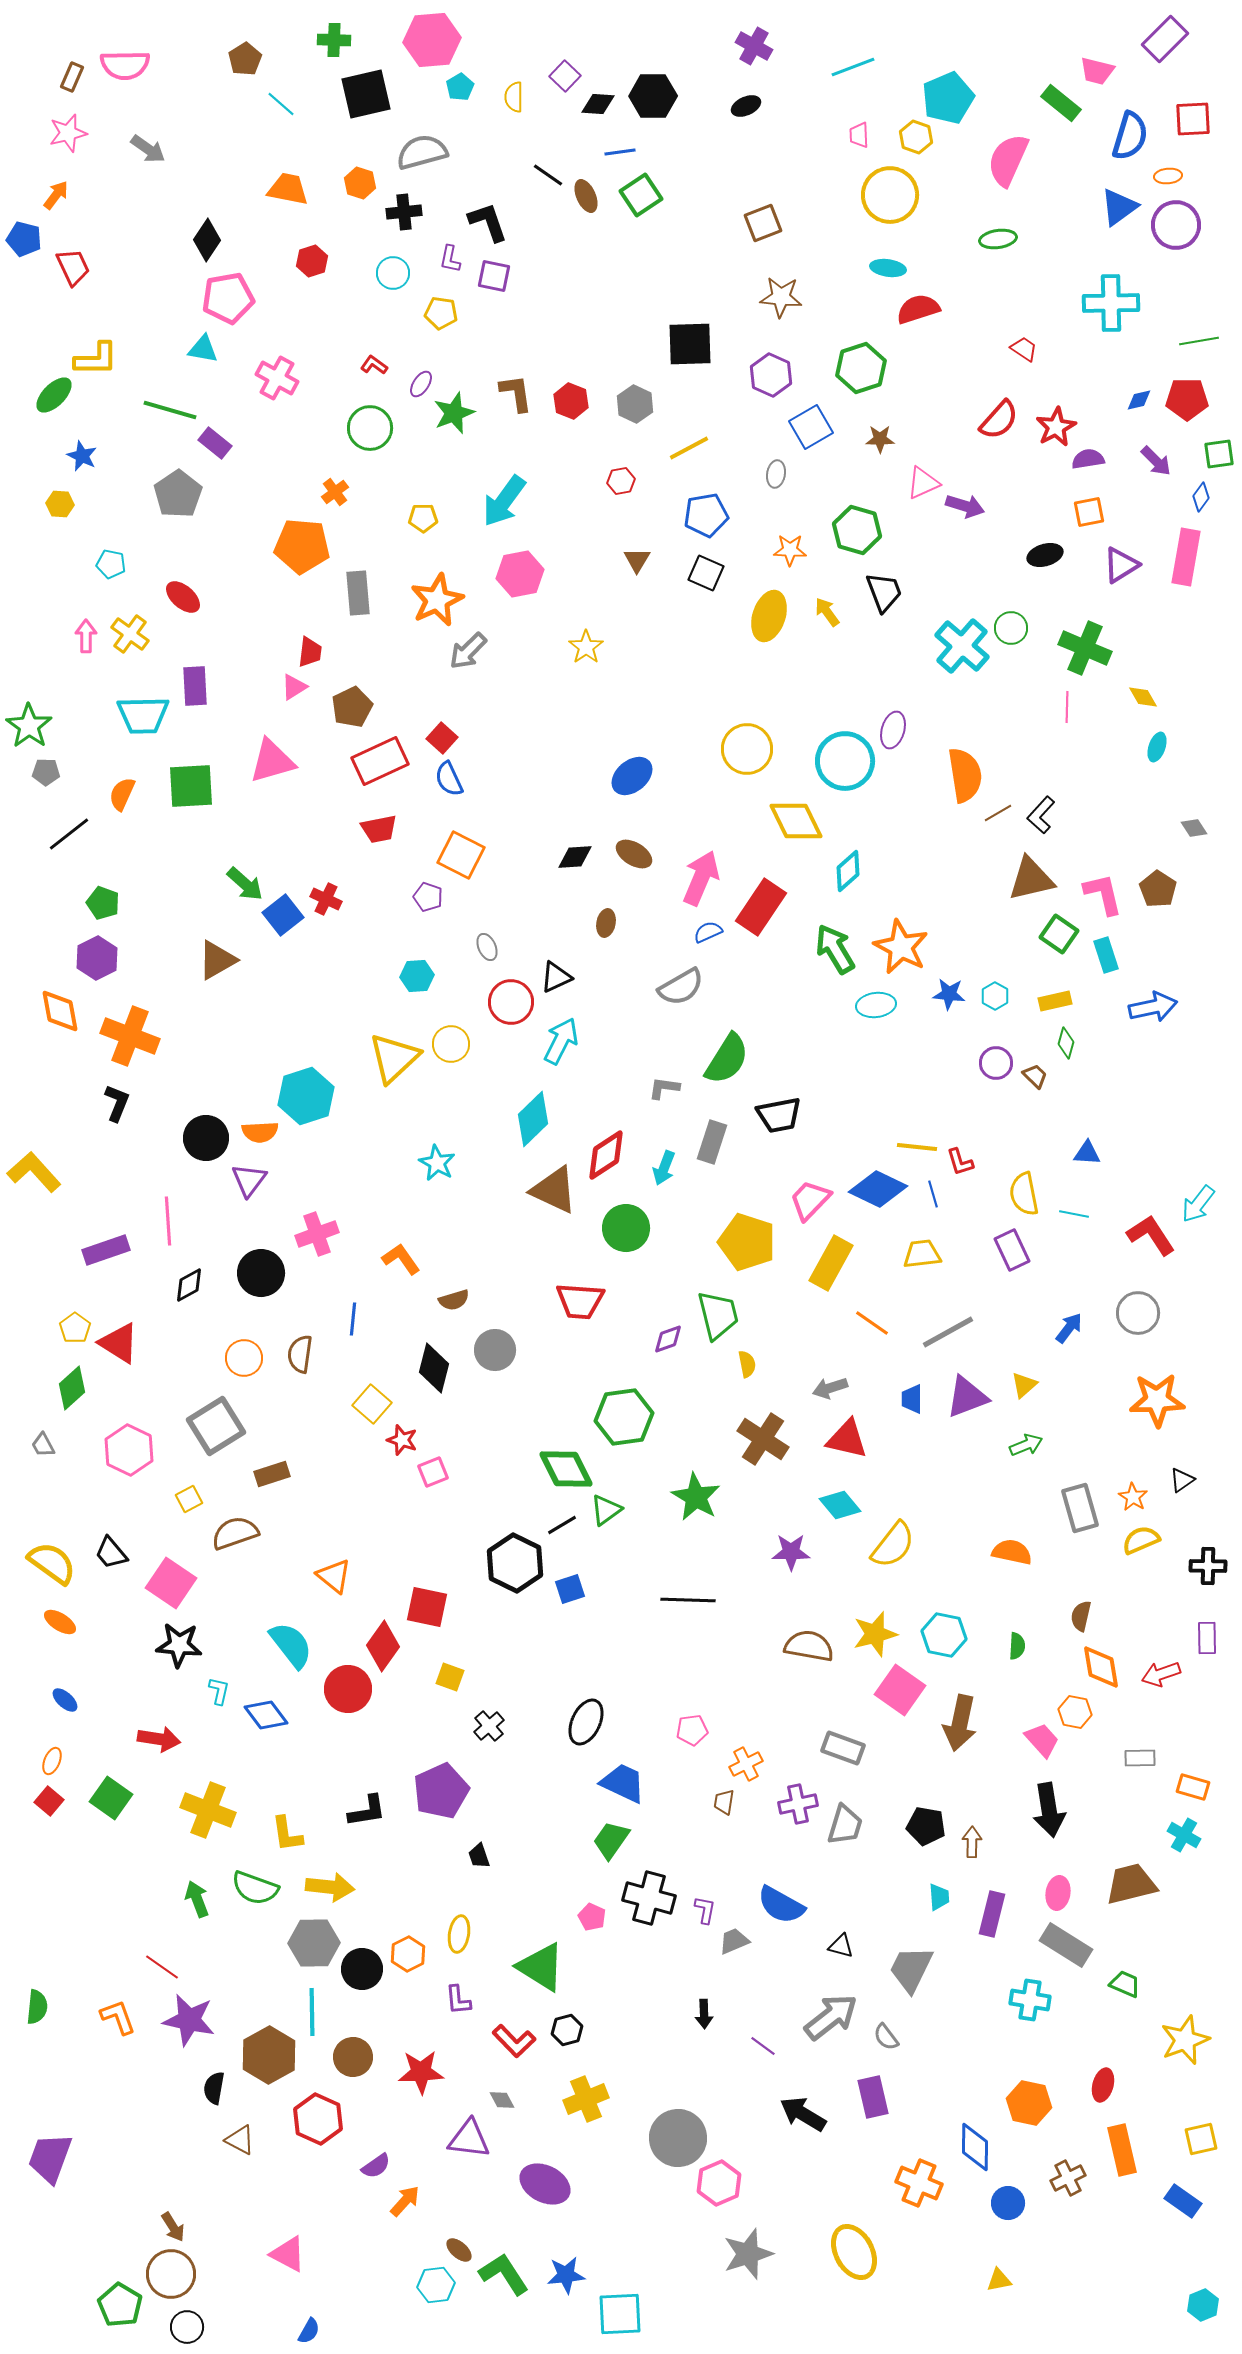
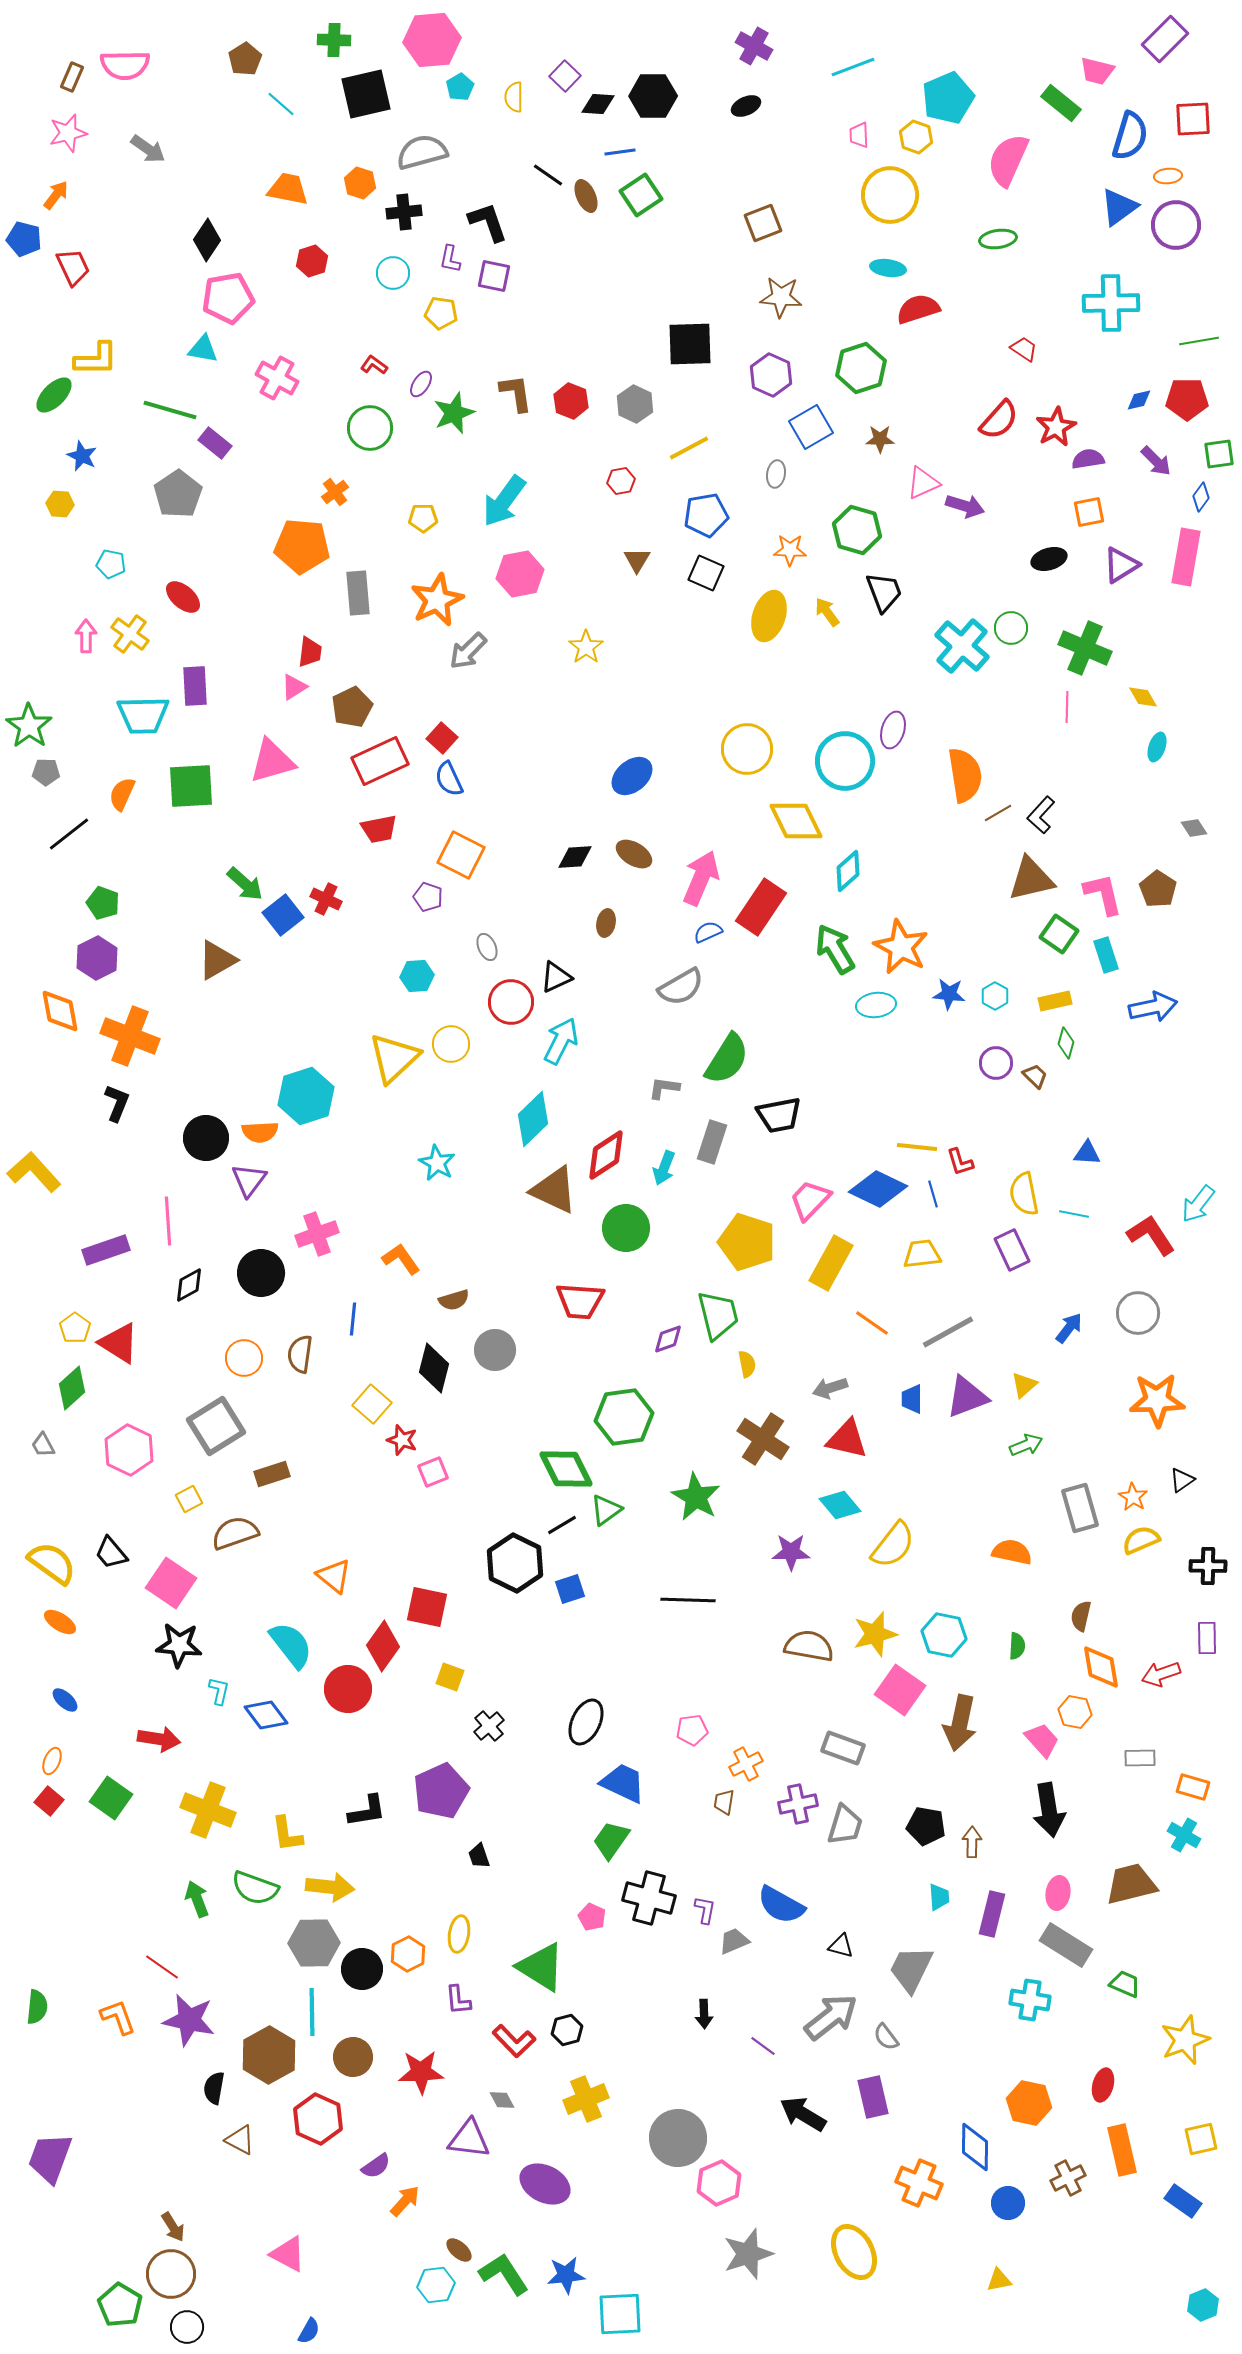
black ellipse at (1045, 555): moved 4 px right, 4 px down
